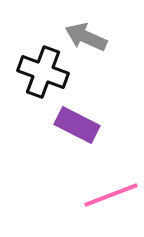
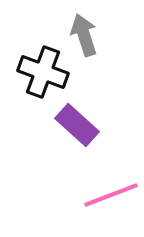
gray arrow: moved 2 px left, 2 px up; rotated 48 degrees clockwise
purple rectangle: rotated 15 degrees clockwise
